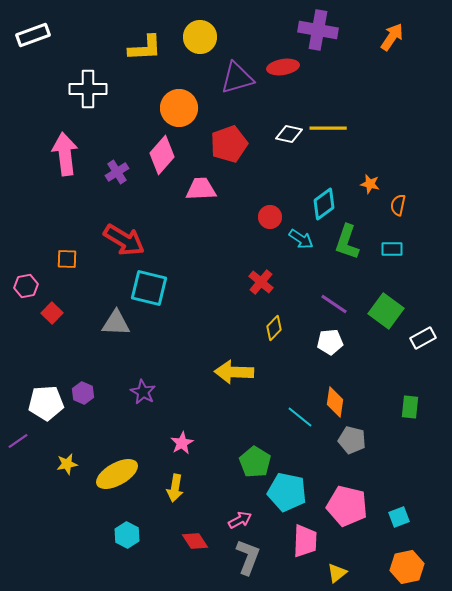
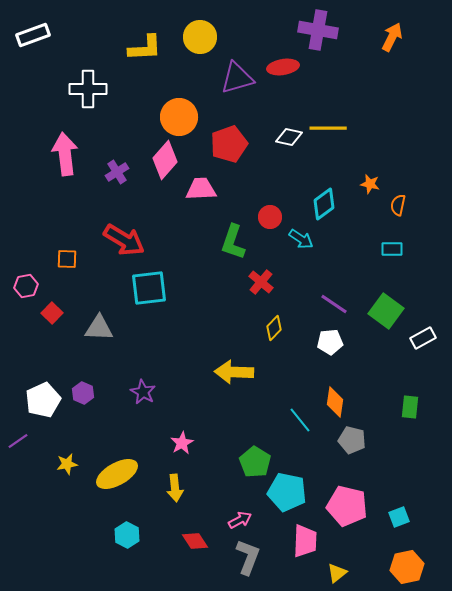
orange arrow at (392, 37): rotated 8 degrees counterclockwise
orange circle at (179, 108): moved 9 px down
white diamond at (289, 134): moved 3 px down
pink diamond at (162, 155): moved 3 px right, 5 px down
green L-shape at (347, 242): moved 114 px left
cyan square at (149, 288): rotated 21 degrees counterclockwise
gray triangle at (116, 323): moved 17 px left, 5 px down
white pentagon at (46, 403): moved 3 px left, 3 px up; rotated 20 degrees counterclockwise
cyan line at (300, 417): moved 3 px down; rotated 12 degrees clockwise
yellow arrow at (175, 488): rotated 16 degrees counterclockwise
